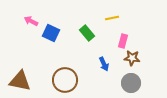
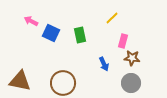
yellow line: rotated 32 degrees counterclockwise
green rectangle: moved 7 px left, 2 px down; rotated 28 degrees clockwise
brown circle: moved 2 px left, 3 px down
